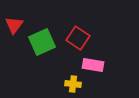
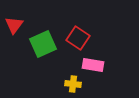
green square: moved 1 px right, 2 px down
